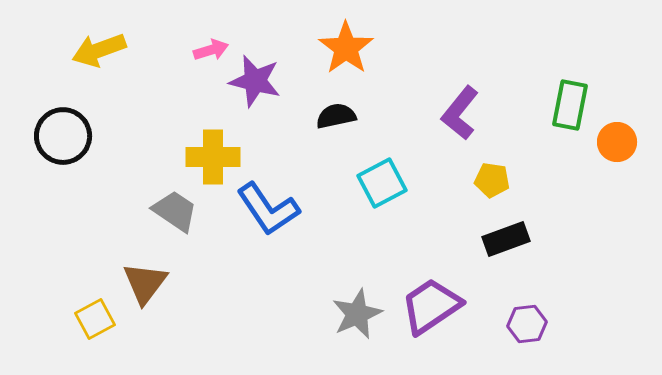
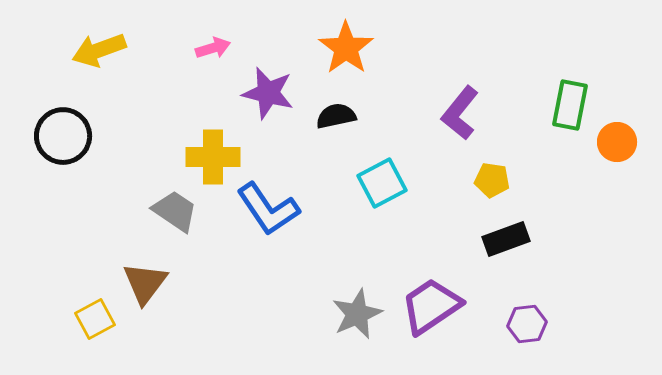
pink arrow: moved 2 px right, 2 px up
purple star: moved 13 px right, 12 px down
